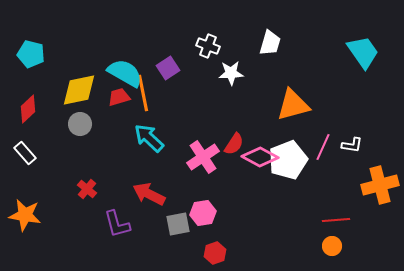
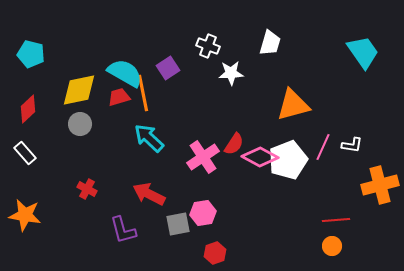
red cross: rotated 12 degrees counterclockwise
purple L-shape: moved 6 px right, 6 px down
